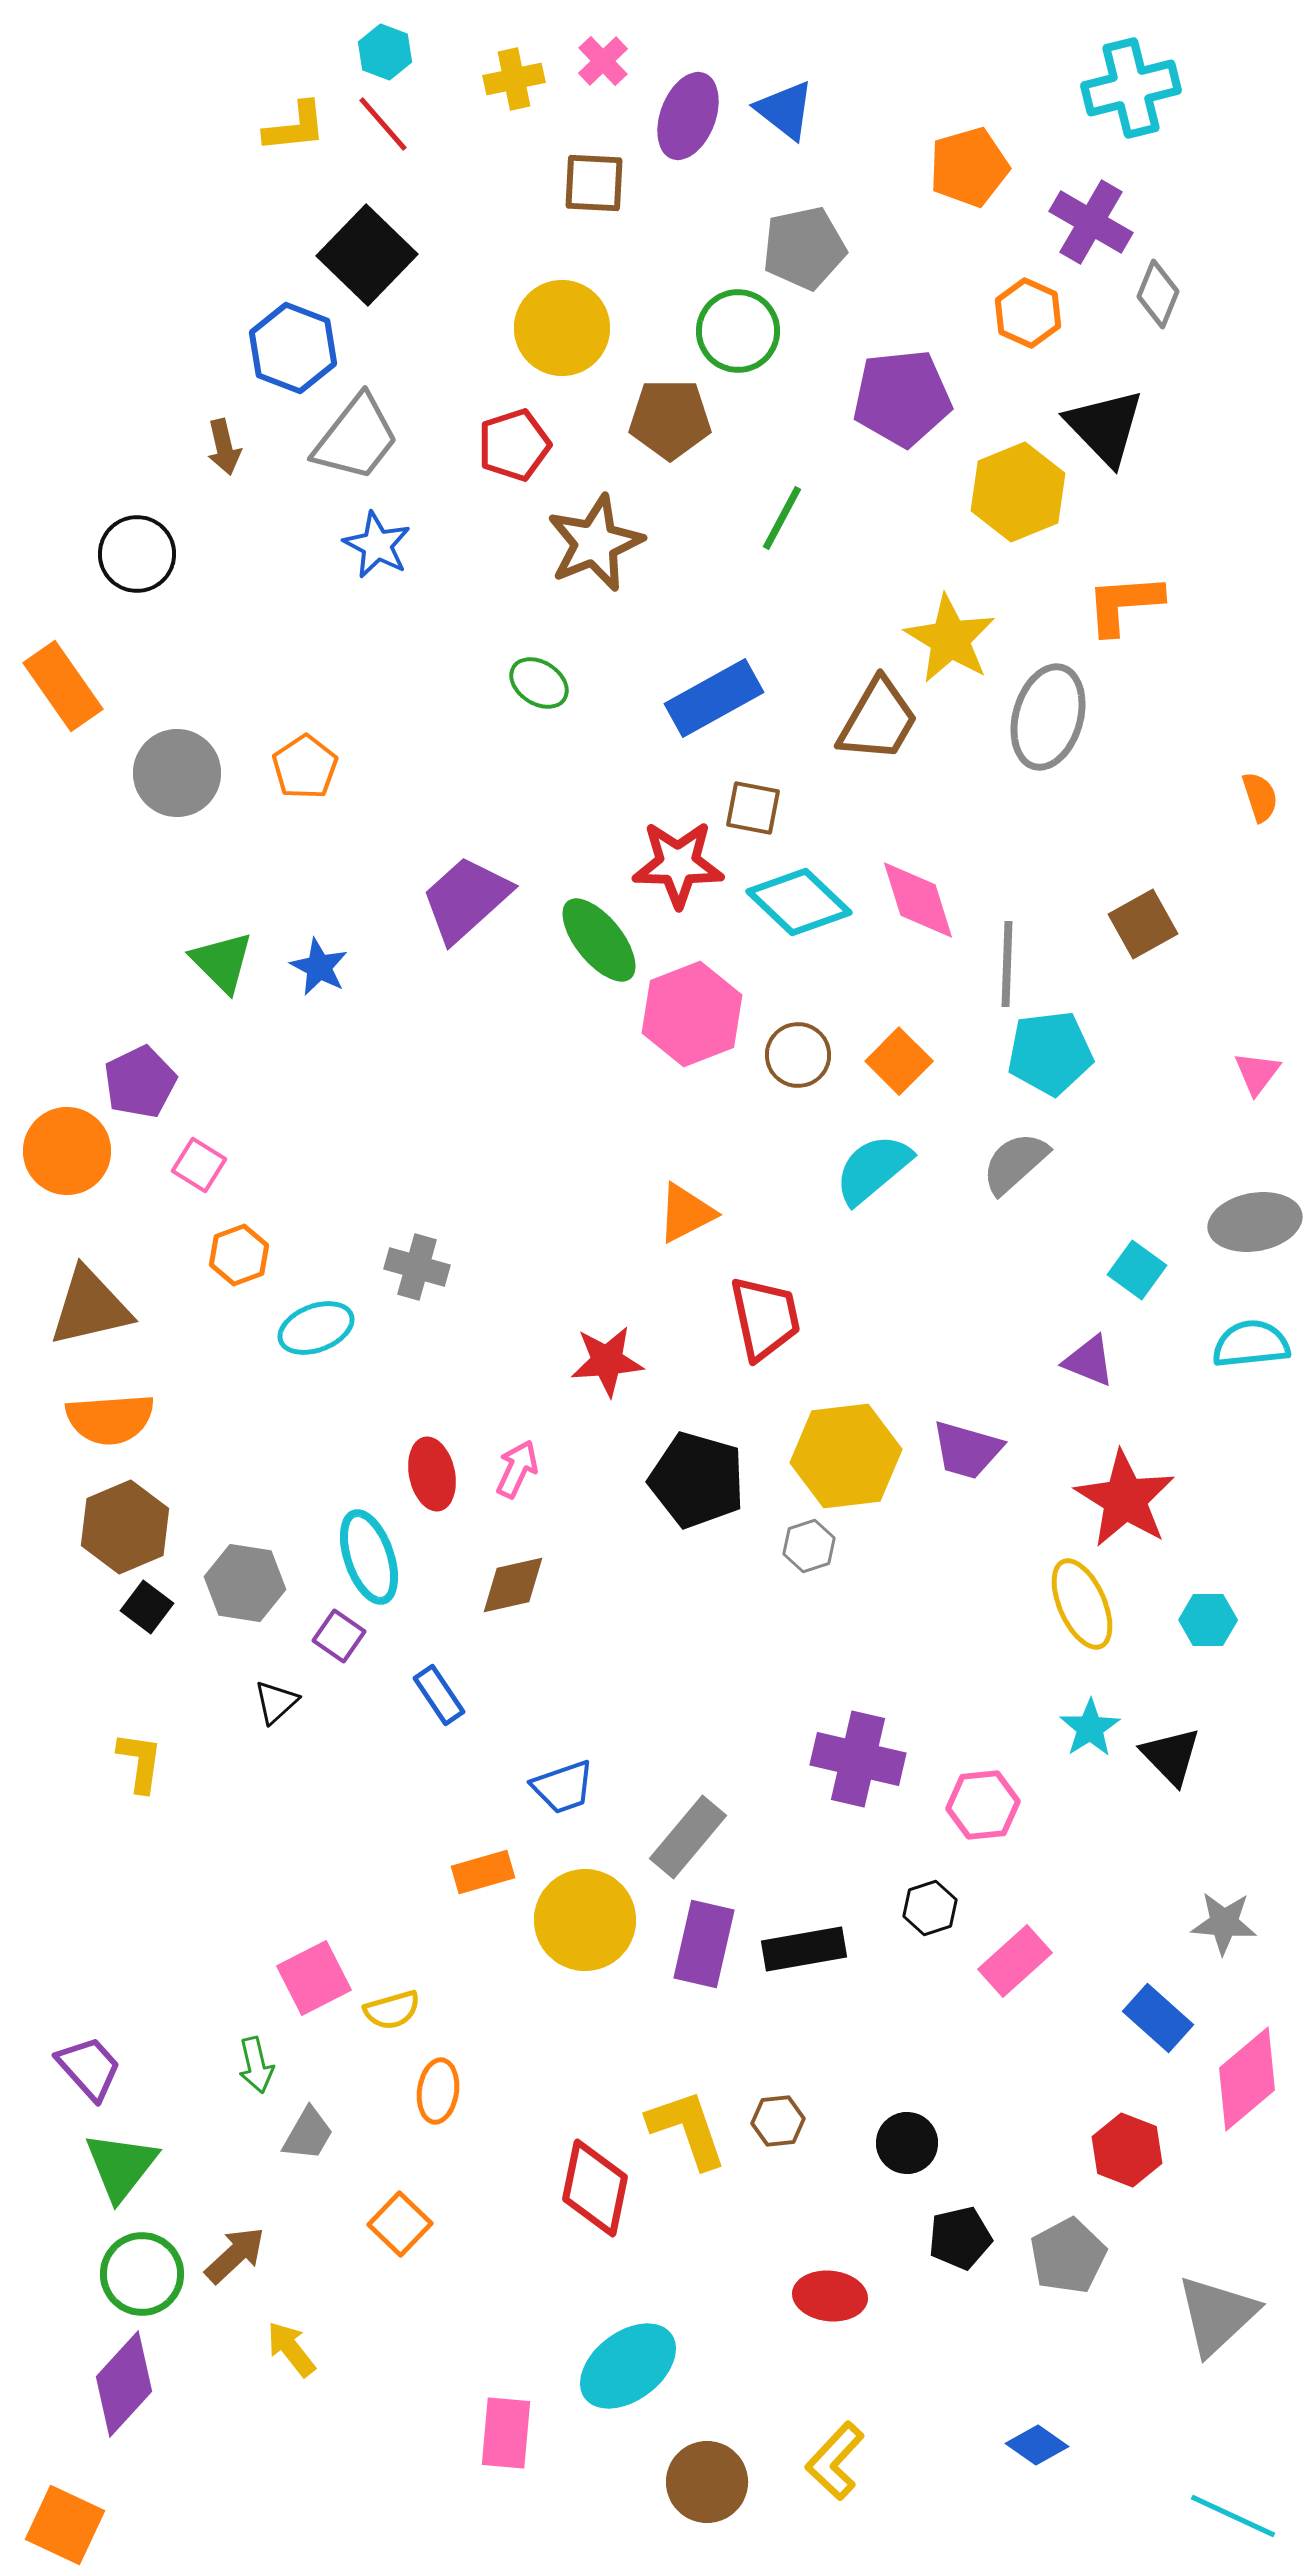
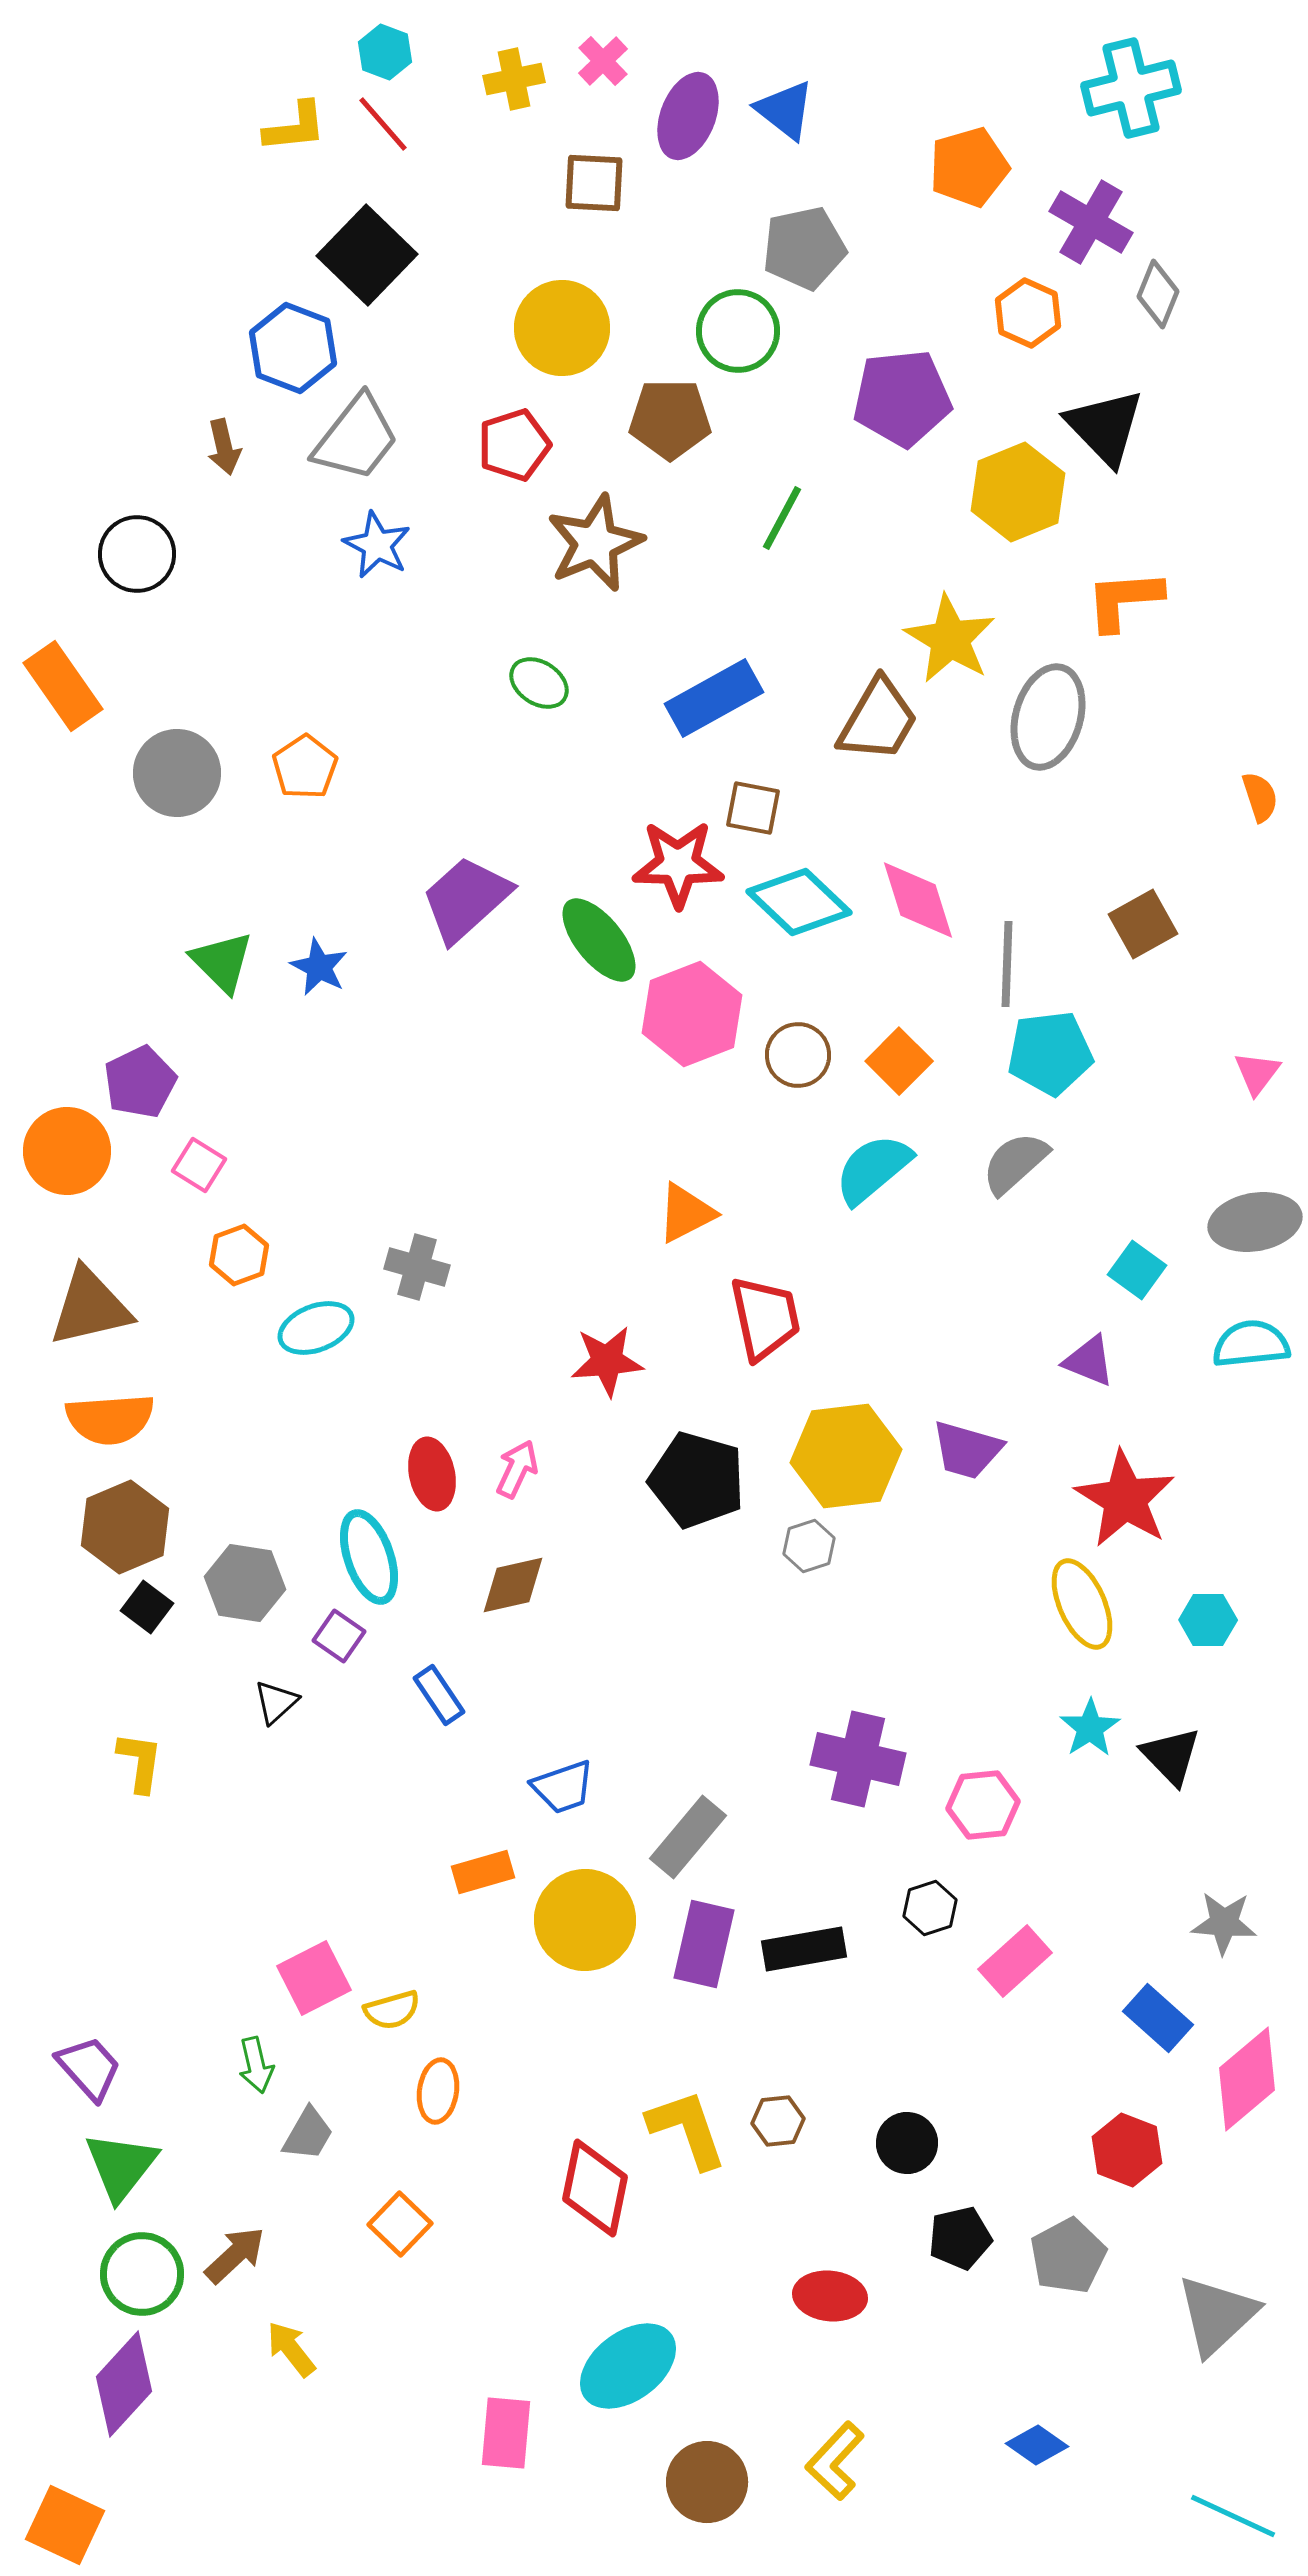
orange L-shape at (1124, 604): moved 4 px up
